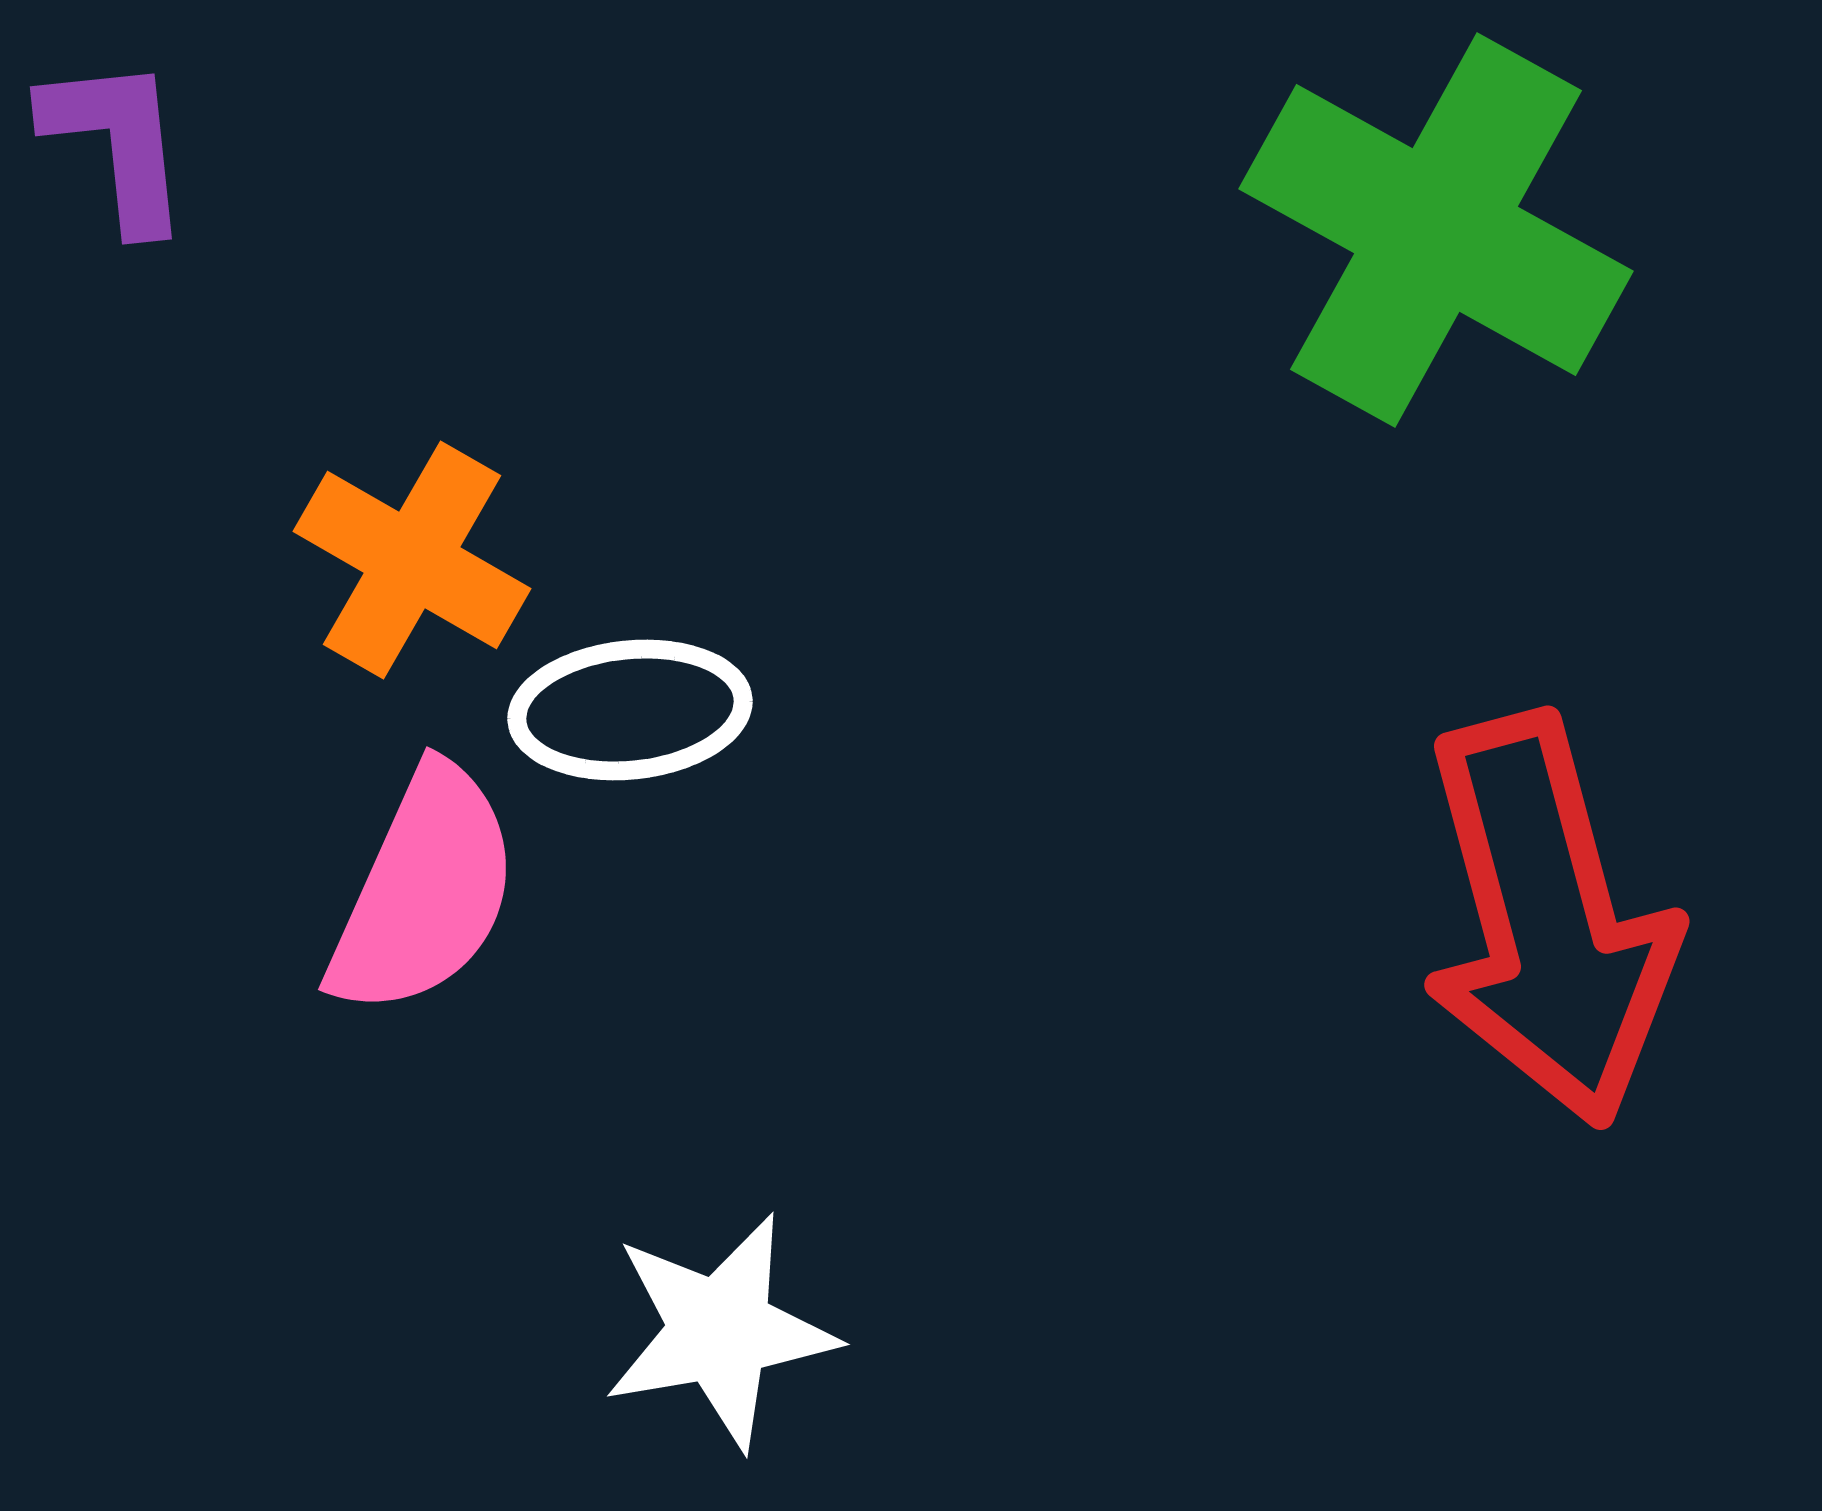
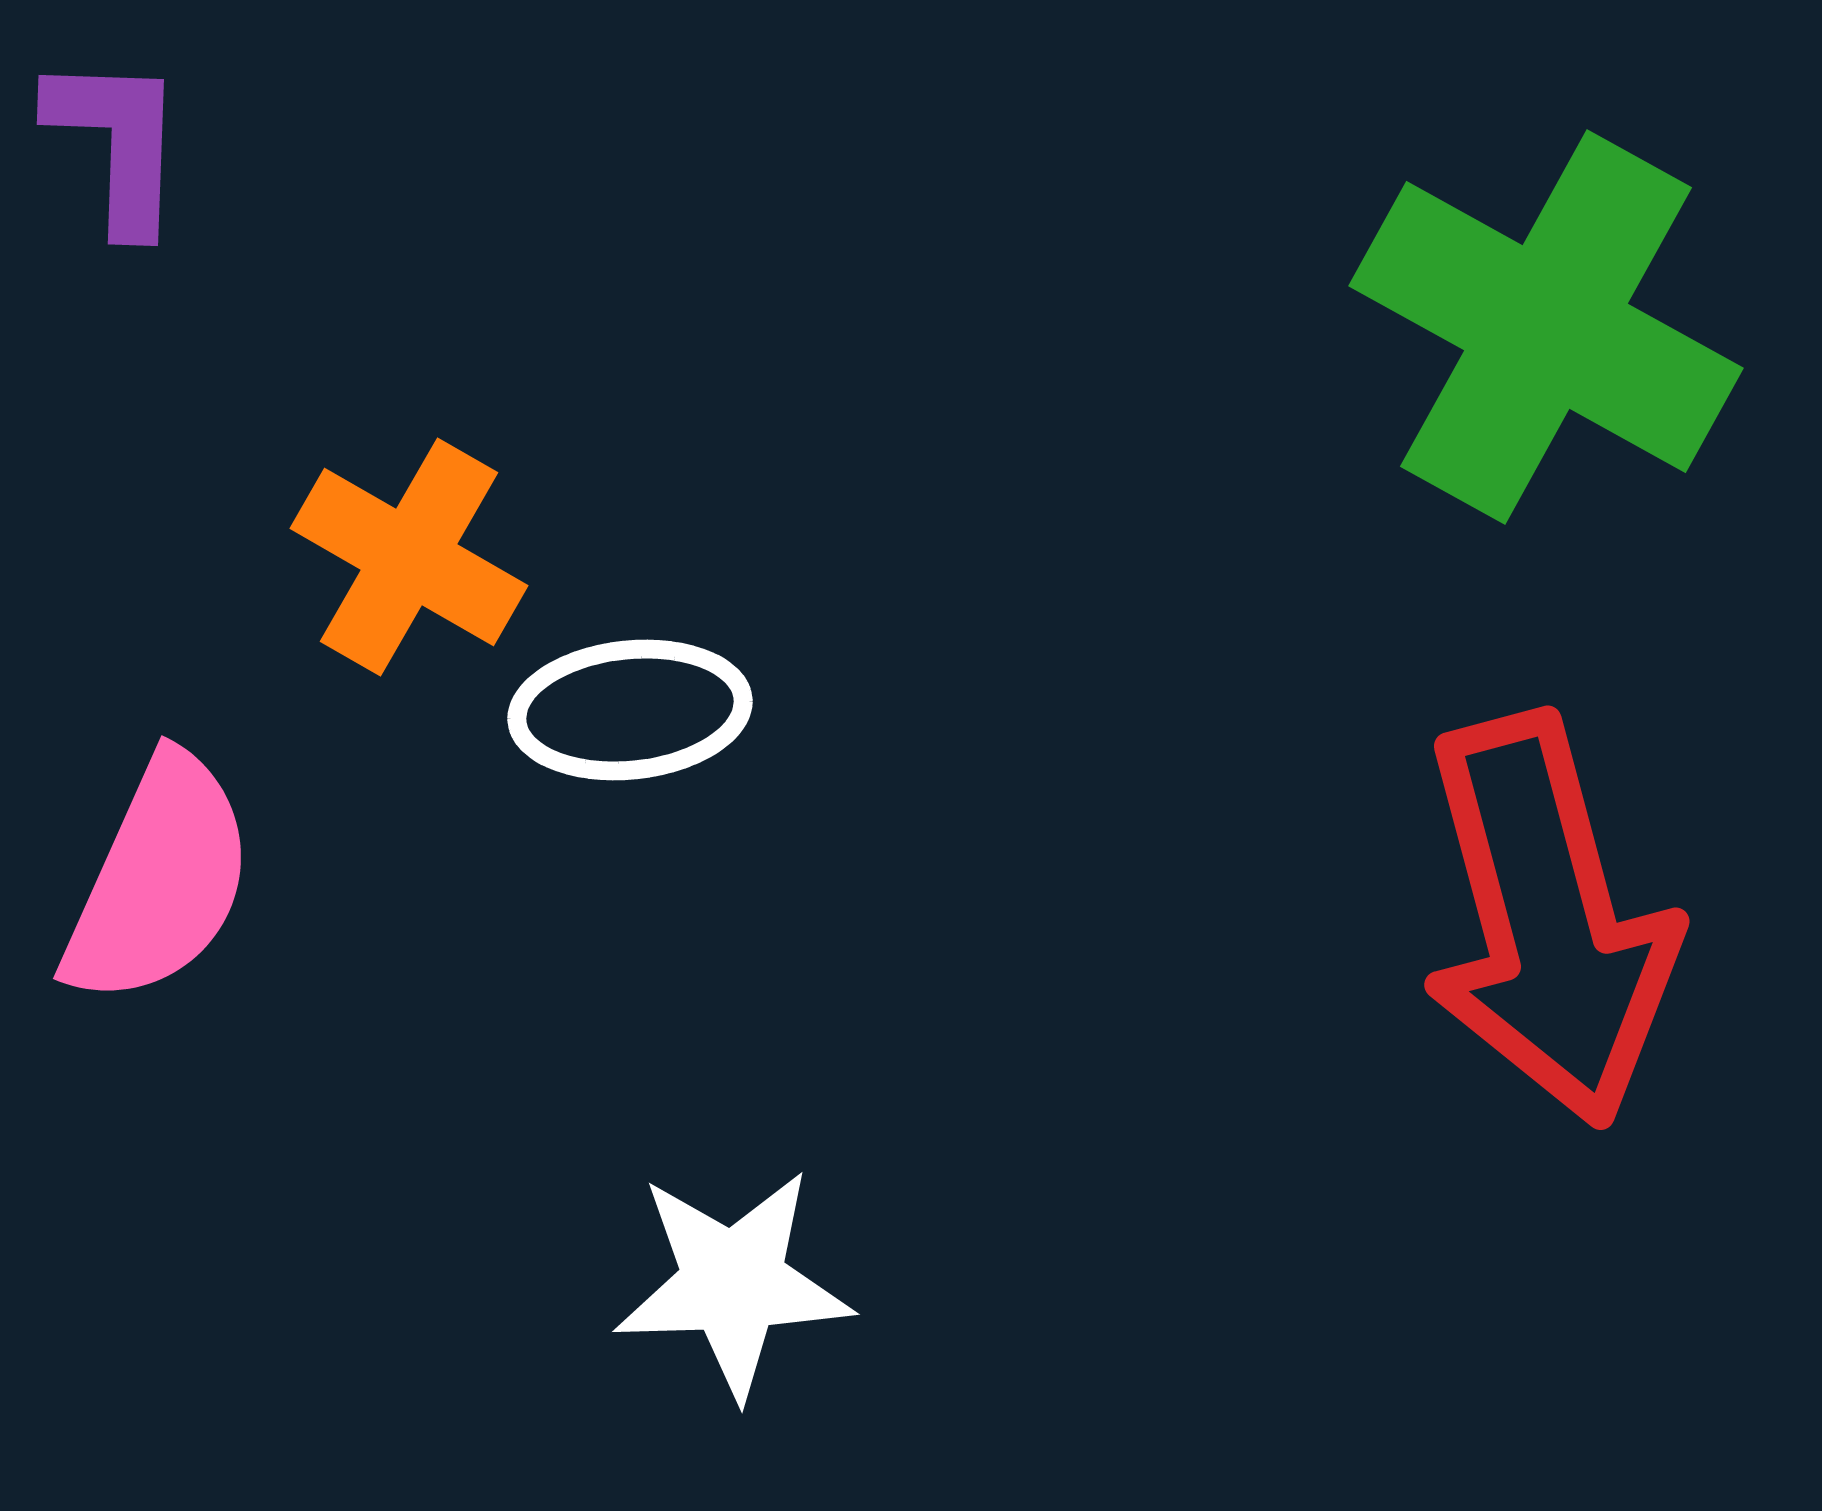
purple L-shape: rotated 8 degrees clockwise
green cross: moved 110 px right, 97 px down
orange cross: moved 3 px left, 3 px up
pink semicircle: moved 265 px left, 11 px up
white star: moved 13 px right, 48 px up; rotated 8 degrees clockwise
